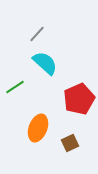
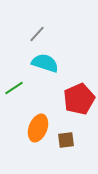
cyan semicircle: rotated 24 degrees counterclockwise
green line: moved 1 px left, 1 px down
brown square: moved 4 px left, 3 px up; rotated 18 degrees clockwise
